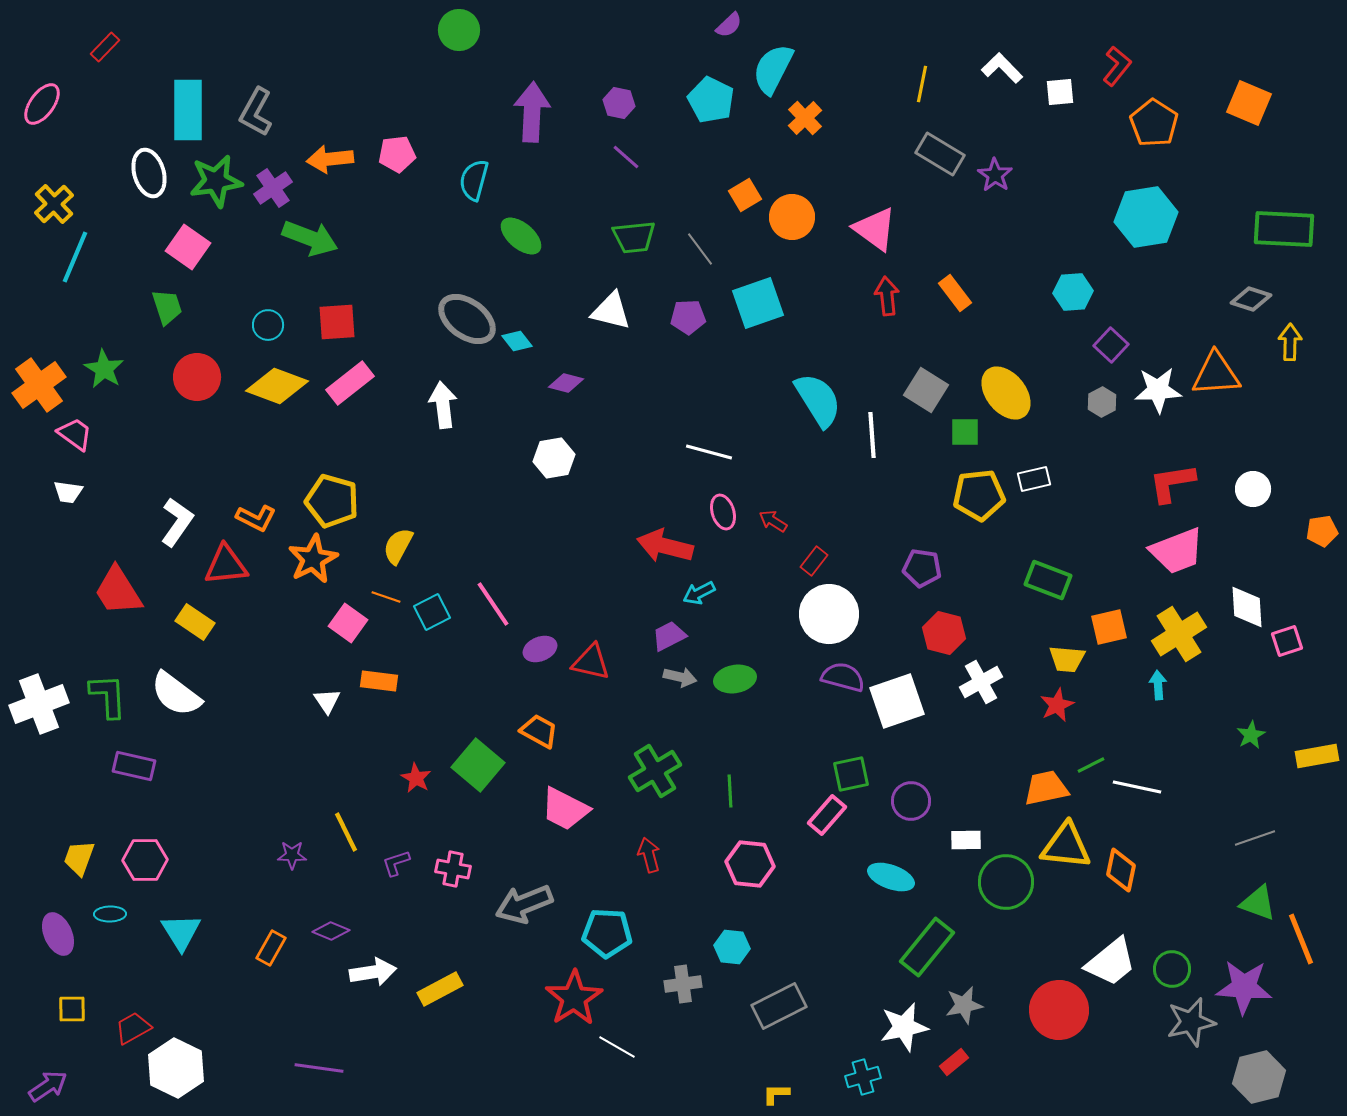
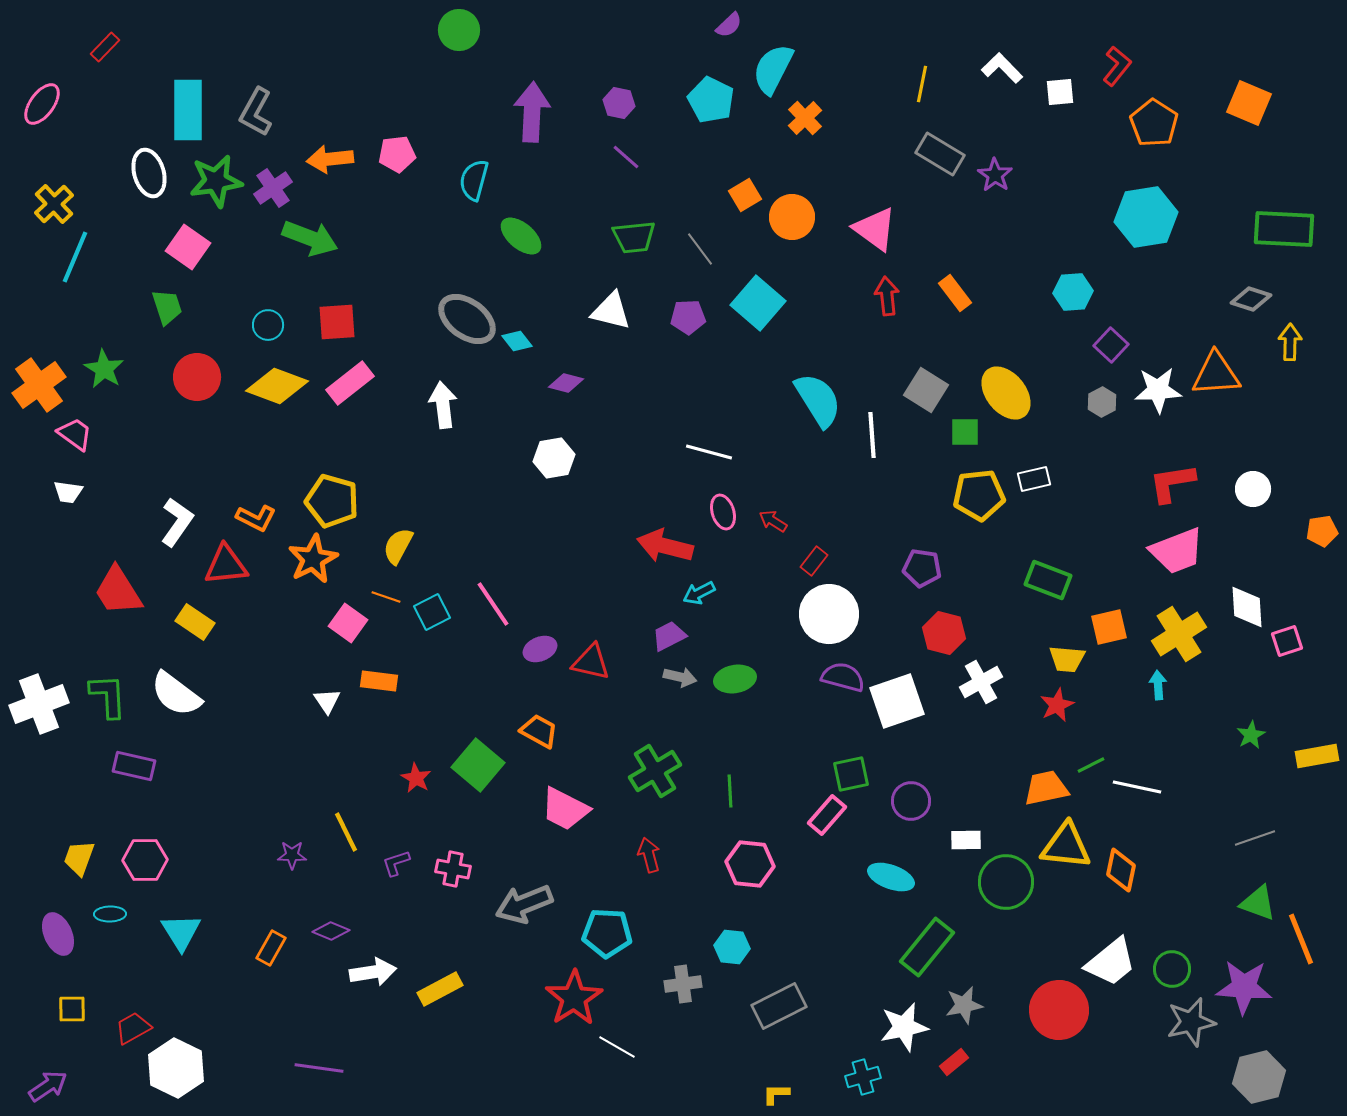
cyan square at (758, 303): rotated 30 degrees counterclockwise
